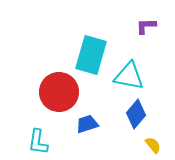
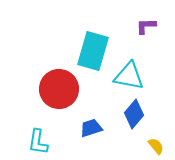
cyan rectangle: moved 2 px right, 4 px up
red circle: moved 3 px up
blue diamond: moved 2 px left
blue trapezoid: moved 4 px right, 4 px down
yellow semicircle: moved 3 px right, 1 px down
